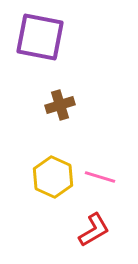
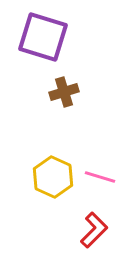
purple square: moved 3 px right; rotated 6 degrees clockwise
brown cross: moved 4 px right, 13 px up
red L-shape: rotated 15 degrees counterclockwise
